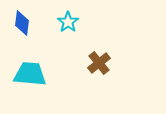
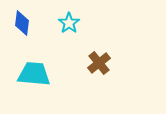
cyan star: moved 1 px right, 1 px down
cyan trapezoid: moved 4 px right
